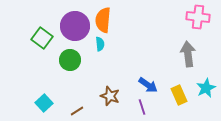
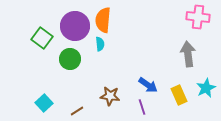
green circle: moved 1 px up
brown star: rotated 12 degrees counterclockwise
